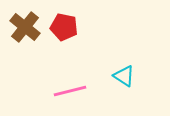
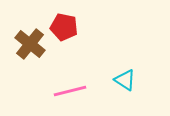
brown cross: moved 5 px right, 17 px down
cyan triangle: moved 1 px right, 4 px down
